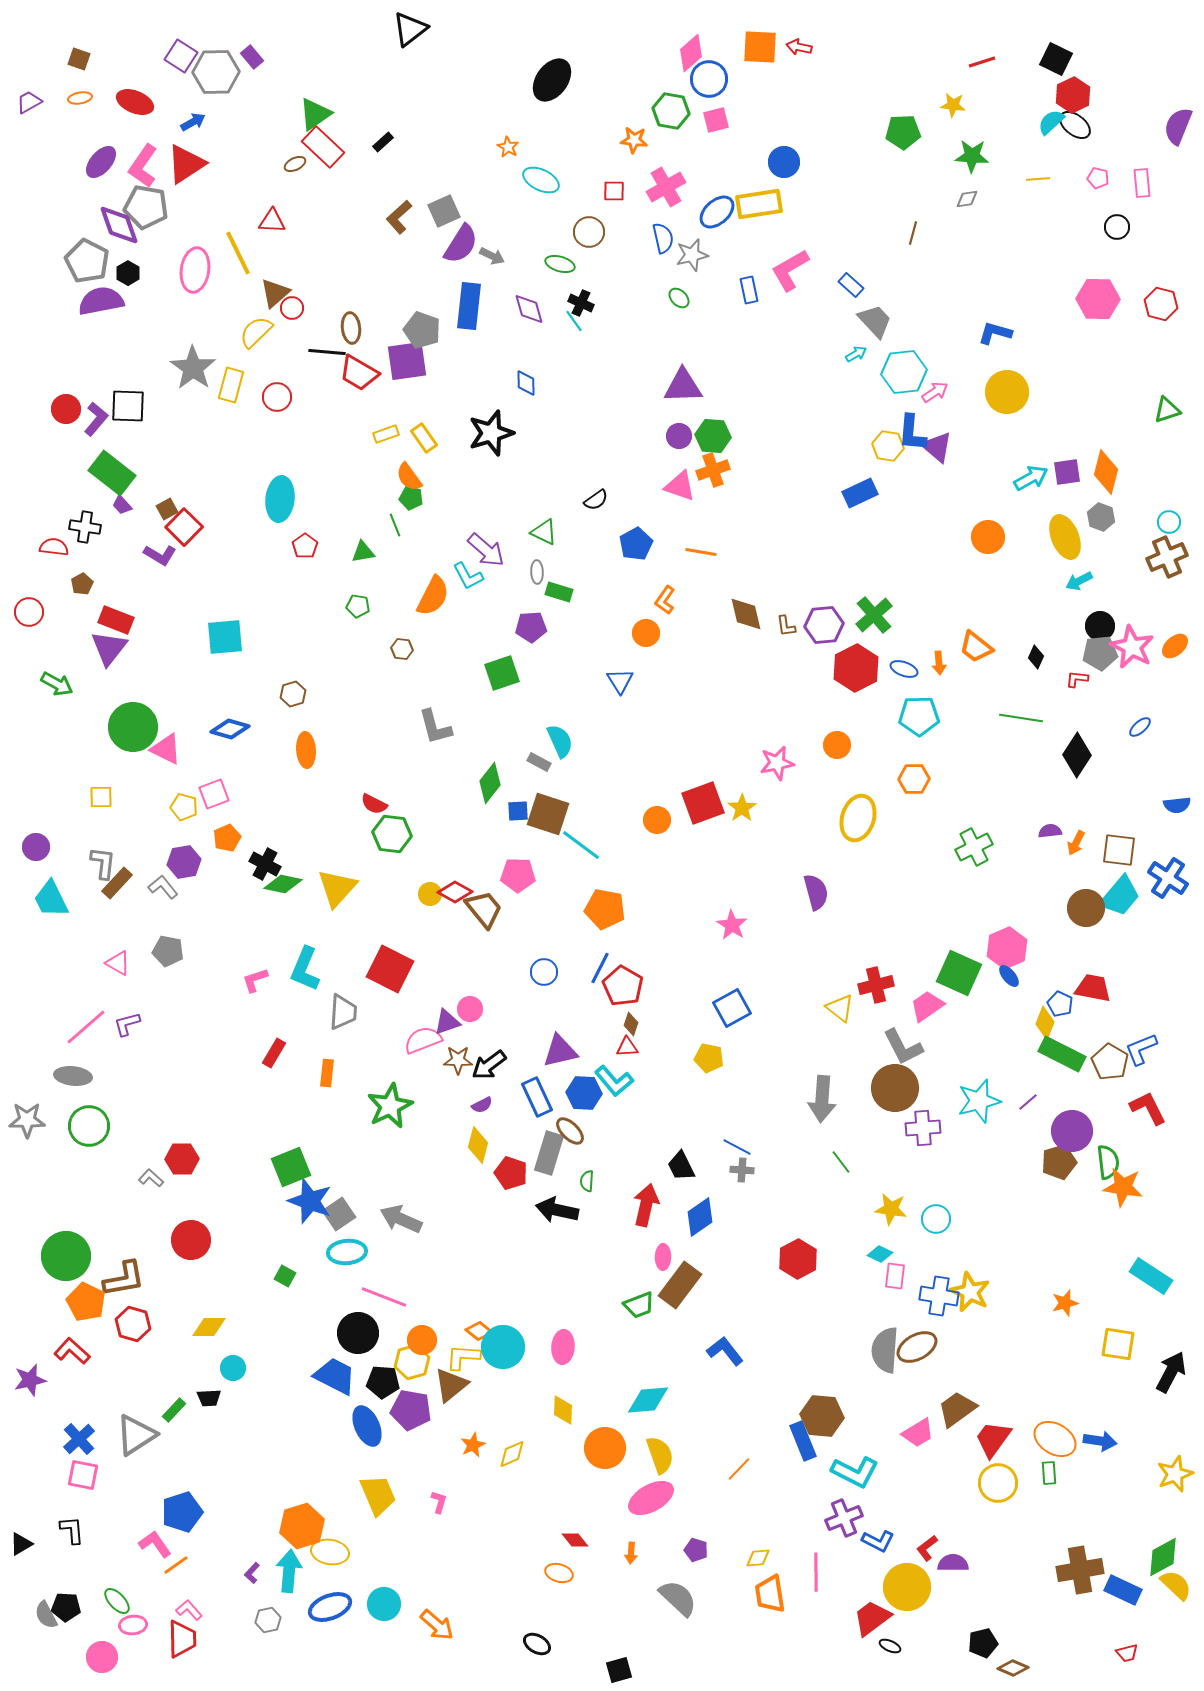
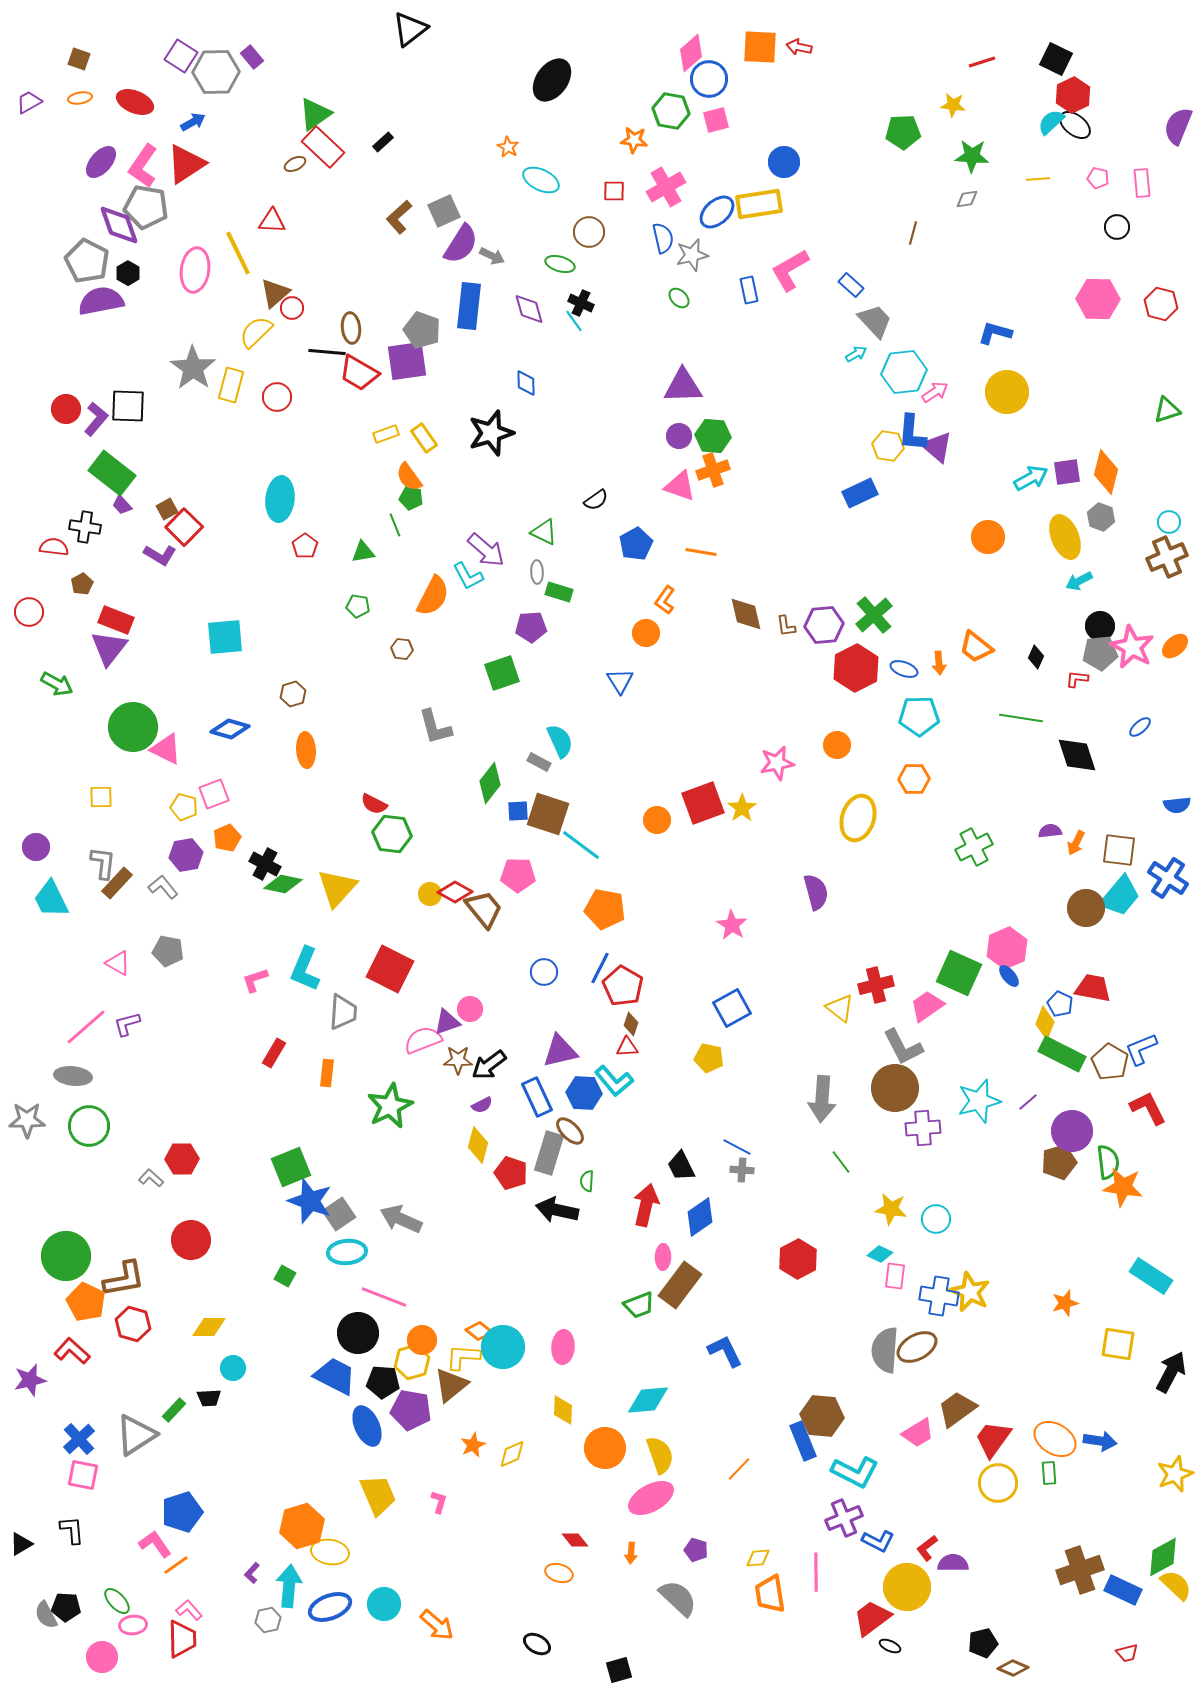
black diamond at (1077, 755): rotated 51 degrees counterclockwise
purple hexagon at (184, 862): moved 2 px right, 7 px up
blue L-shape at (725, 1351): rotated 12 degrees clockwise
brown cross at (1080, 1570): rotated 9 degrees counterclockwise
cyan arrow at (289, 1571): moved 15 px down
